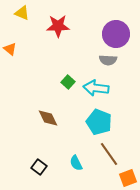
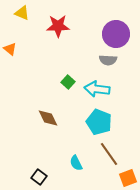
cyan arrow: moved 1 px right, 1 px down
black square: moved 10 px down
